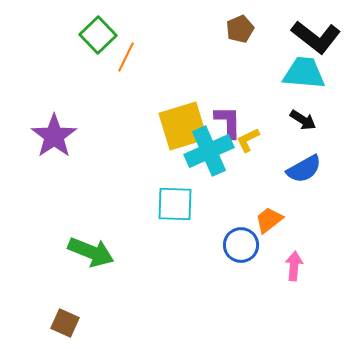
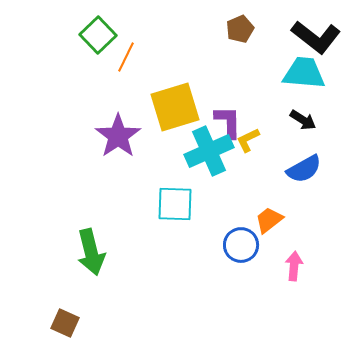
yellow square: moved 8 px left, 19 px up
purple star: moved 64 px right
green arrow: rotated 54 degrees clockwise
